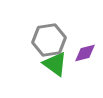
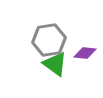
purple diamond: rotated 20 degrees clockwise
